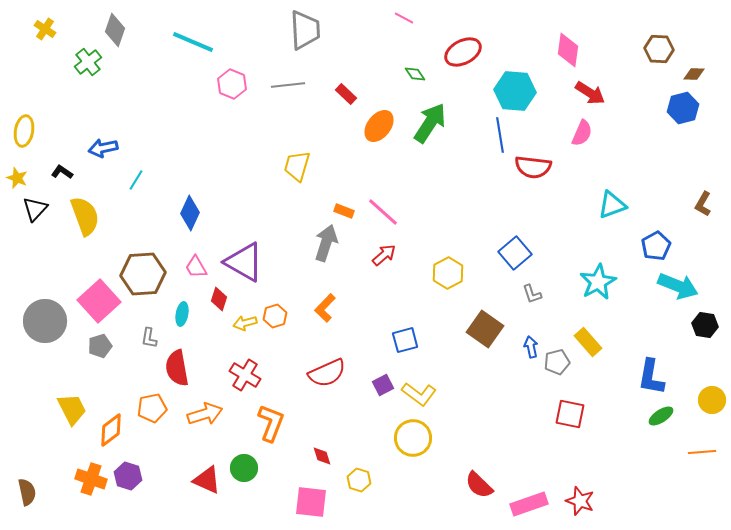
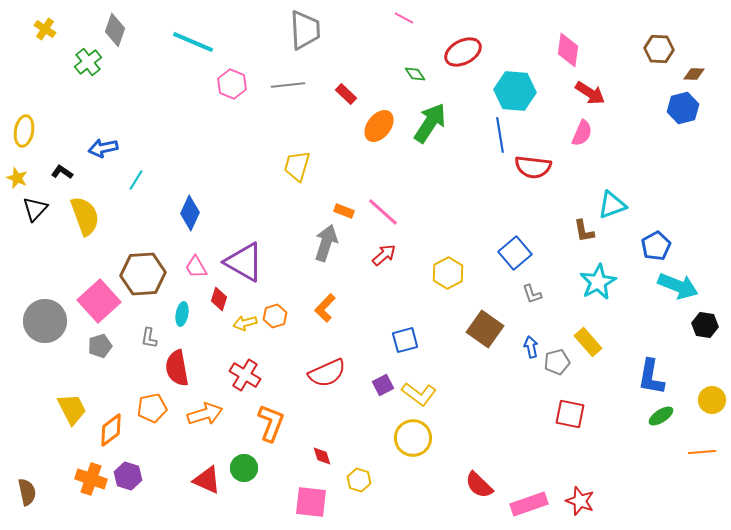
brown L-shape at (703, 204): moved 119 px left, 27 px down; rotated 40 degrees counterclockwise
